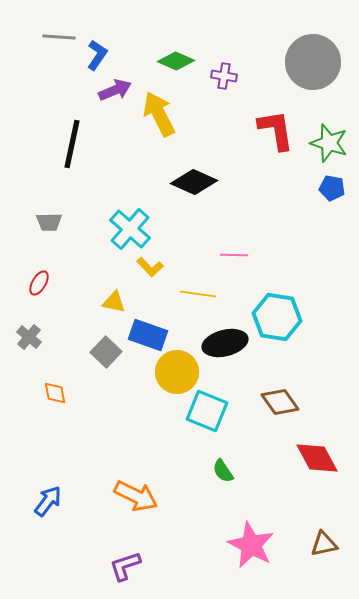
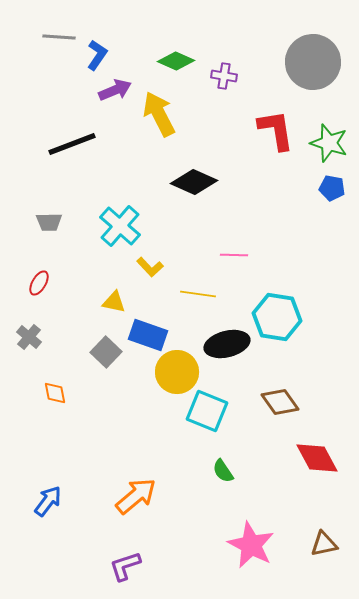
black line: rotated 57 degrees clockwise
cyan cross: moved 10 px left, 3 px up
black ellipse: moved 2 px right, 1 px down
orange arrow: rotated 66 degrees counterclockwise
